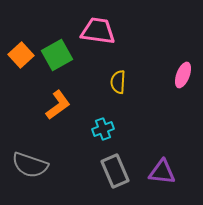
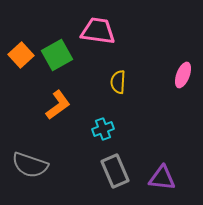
purple triangle: moved 6 px down
